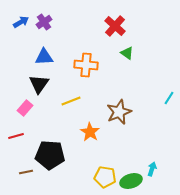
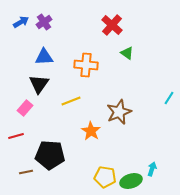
red cross: moved 3 px left, 1 px up
orange star: moved 1 px right, 1 px up
